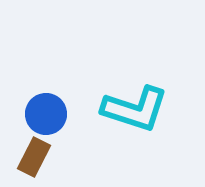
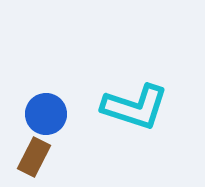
cyan L-shape: moved 2 px up
